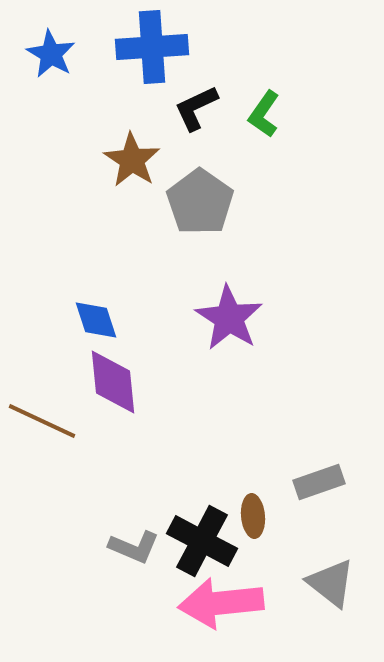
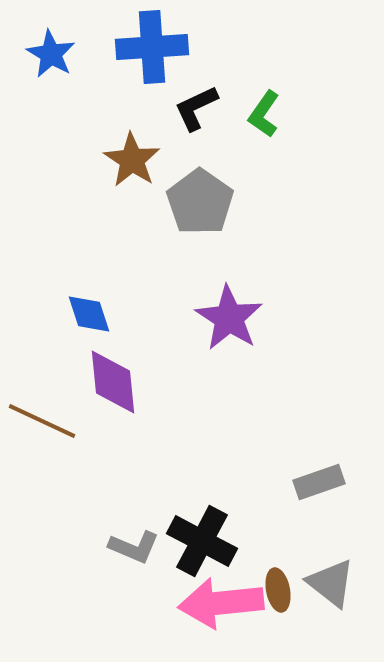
blue diamond: moved 7 px left, 6 px up
brown ellipse: moved 25 px right, 74 px down; rotated 6 degrees counterclockwise
